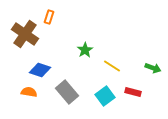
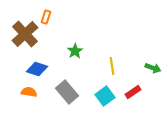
orange rectangle: moved 3 px left
brown cross: rotated 12 degrees clockwise
green star: moved 10 px left, 1 px down
yellow line: rotated 48 degrees clockwise
blue diamond: moved 3 px left, 1 px up
red rectangle: rotated 49 degrees counterclockwise
